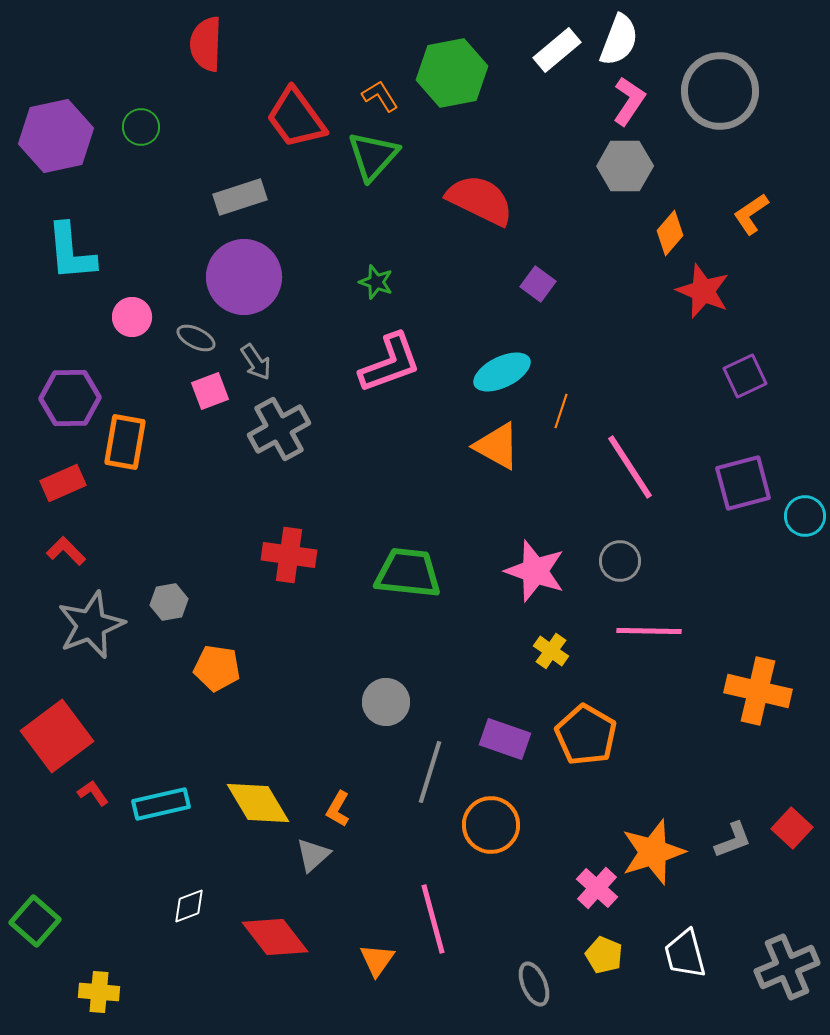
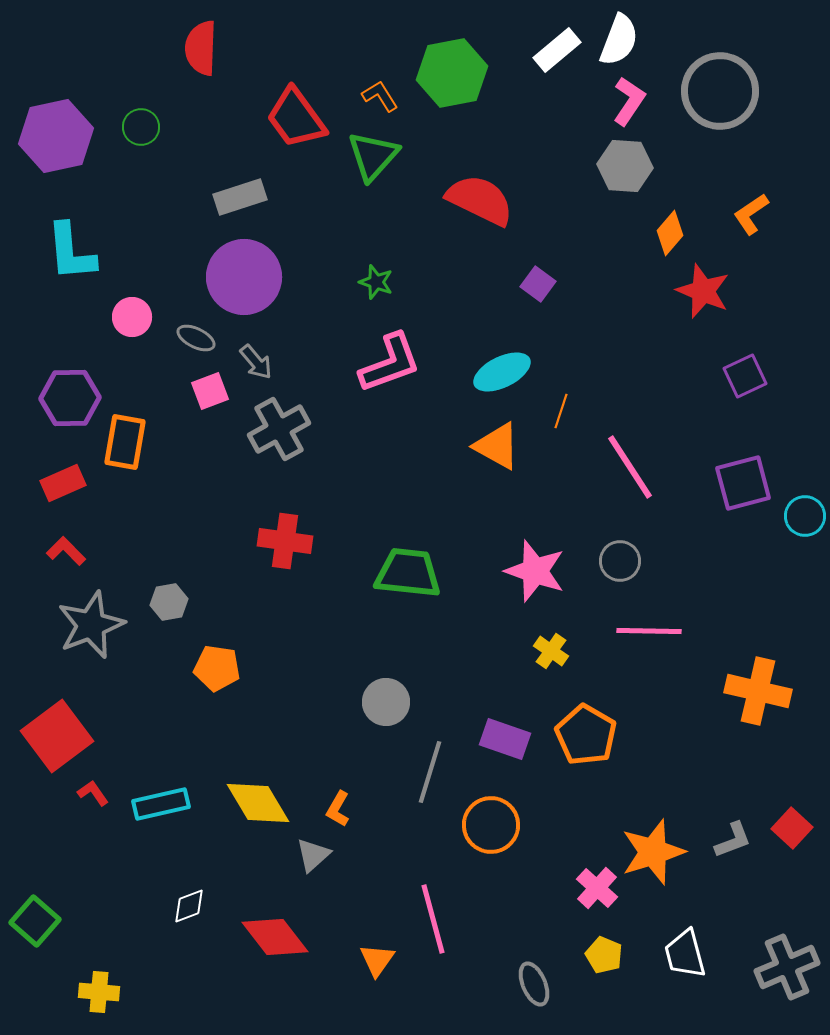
red semicircle at (206, 44): moved 5 px left, 4 px down
gray hexagon at (625, 166): rotated 4 degrees clockwise
gray arrow at (256, 362): rotated 6 degrees counterclockwise
red cross at (289, 555): moved 4 px left, 14 px up
